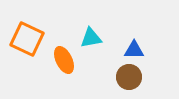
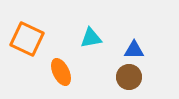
orange ellipse: moved 3 px left, 12 px down
